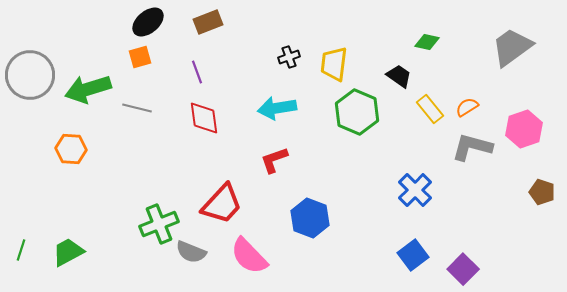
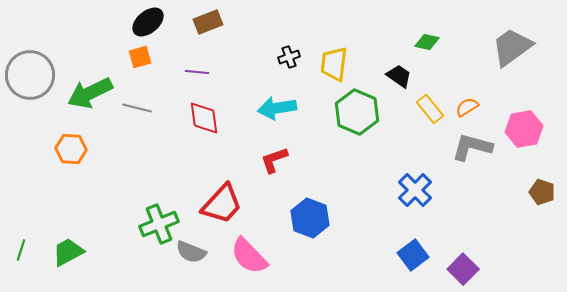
purple line: rotated 65 degrees counterclockwise
green arrow: moved 2 px right, 4 px down; rotated 9 degrees counterclockwise
pink hexagon: rotated 9 degrees clockwise
